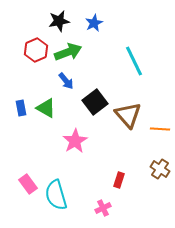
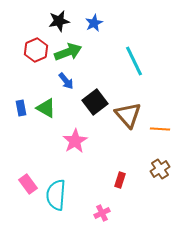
brown cross: rotated 24 degrees clockwise
red rectangle: moved 1 px right
cyan semicircle: rotated 20 degrees clockwise
pink cross: moved 1 px left, 5 px down
